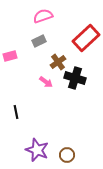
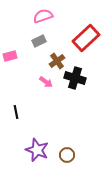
brown cross: moved 1 px left, 1 px up
